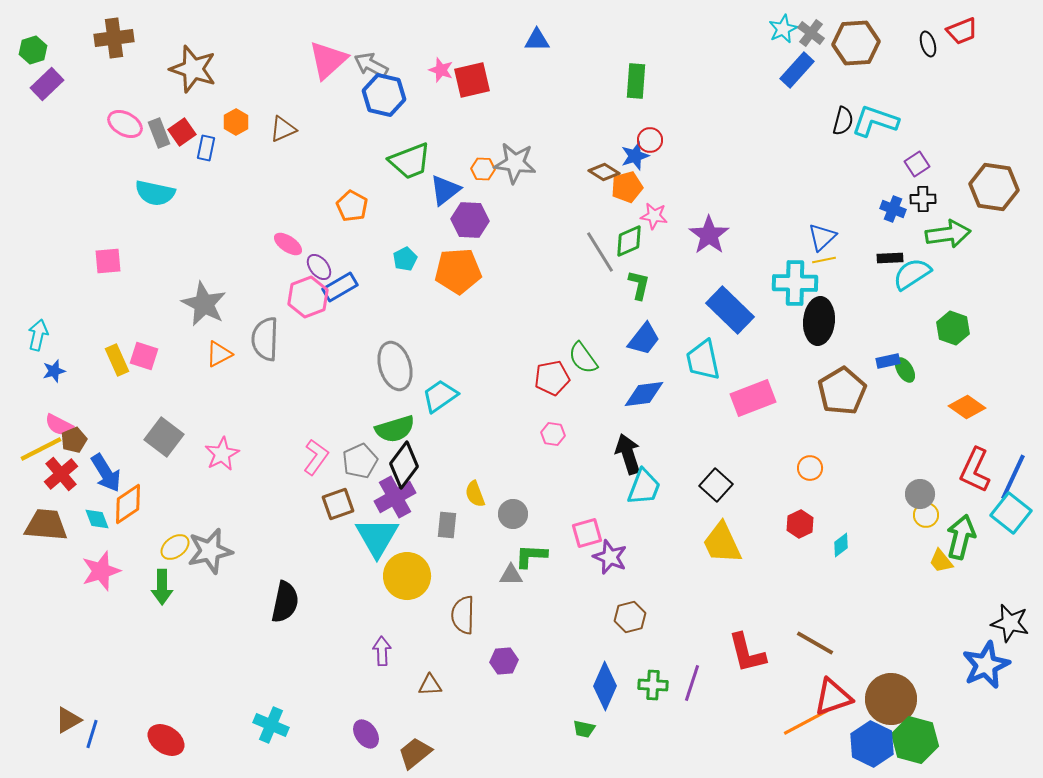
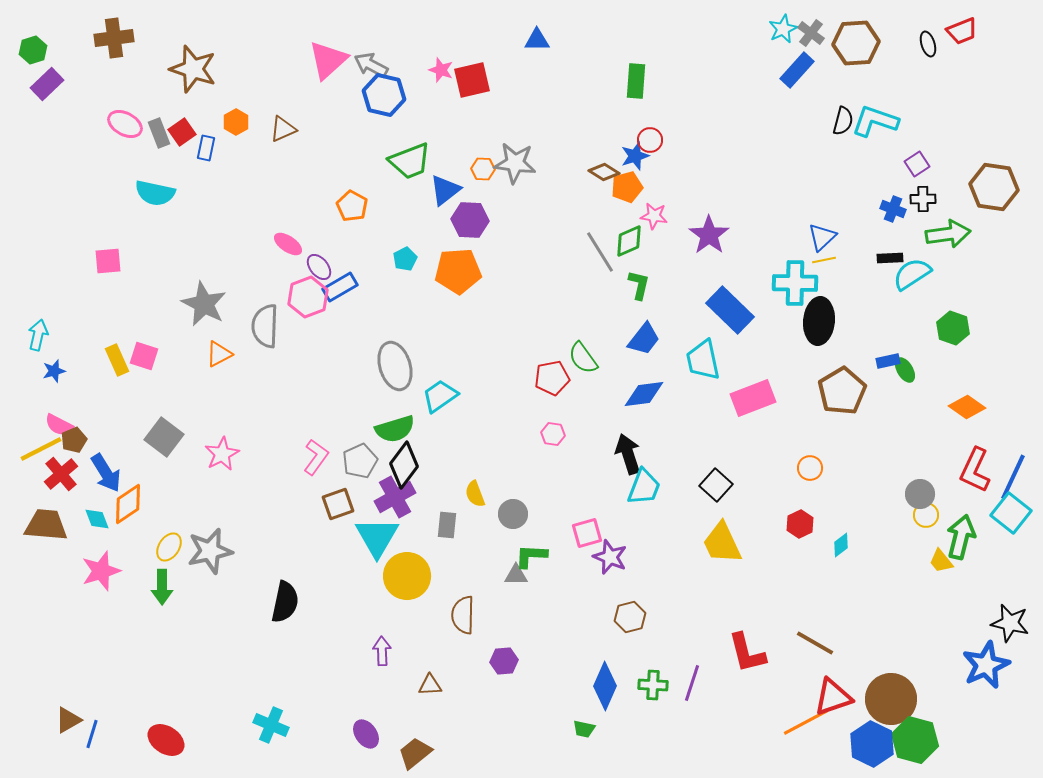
gray semicircle at (265, 339): moved 13 px up
yellow ellipse at (175, 547): moved 6 px left; rotated 20 degrees counterclockwise
gray triangle at (511, 575): moved 5 px right
